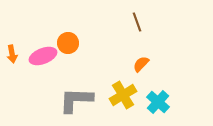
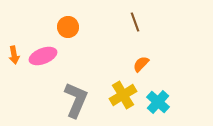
brown line: moved 2 px left
orange circle: moved 16 px up
orange arrow: moved 2 px right, 1 px down
gray L-shape: rotated 111 degrees clockwise
